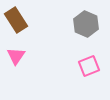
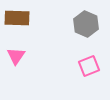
brown rectangle: moved 1 px right, 2 px up; rotated 55 degrees counterclockwise
